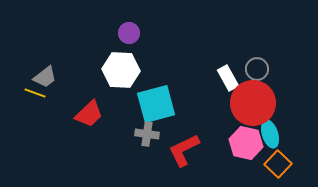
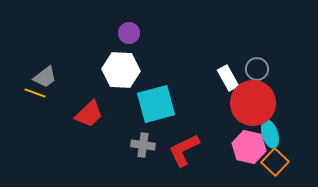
gray cross: moved 4 px left, 11 px down
pink hexagon: moved 3 px right, 4 px down
orange square: moved 3 px left, 2 px up
